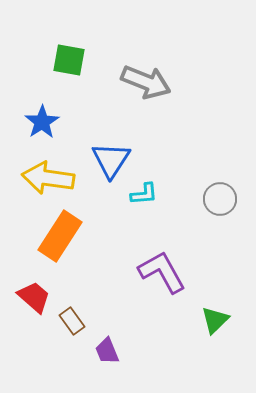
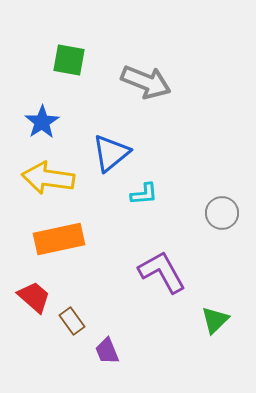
blue triangle: moved 7 px up; rotated 18 degrees clockwise
gray circle: moved 2 px right, 14 px down
orange rectangle: moved 1 px left, 3 px down; rotated 45 degrees clockwise
